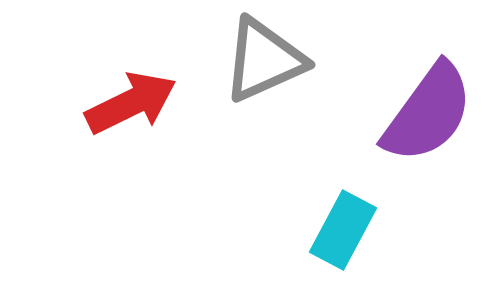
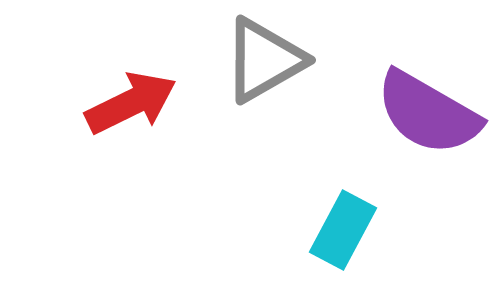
gray triangle: rotated 6 degrees counterclockwise
purple semicircle: rotated 84 degrees clockwise
